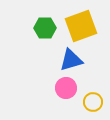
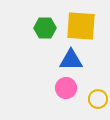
yellow square: rotated 24 degrees clockwise
blue triangle: rotated 15 degrees clockwise
yellow circle: moved 5 px right, 3 px up
